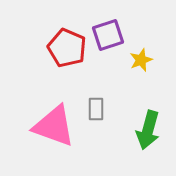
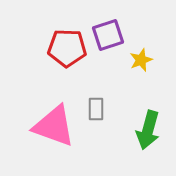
red pentagon: rotated 21 degrees counterclockwise
